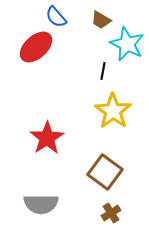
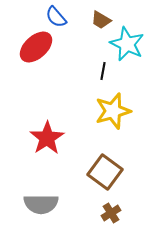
yellow star: rotated 21 degrees clockwise
